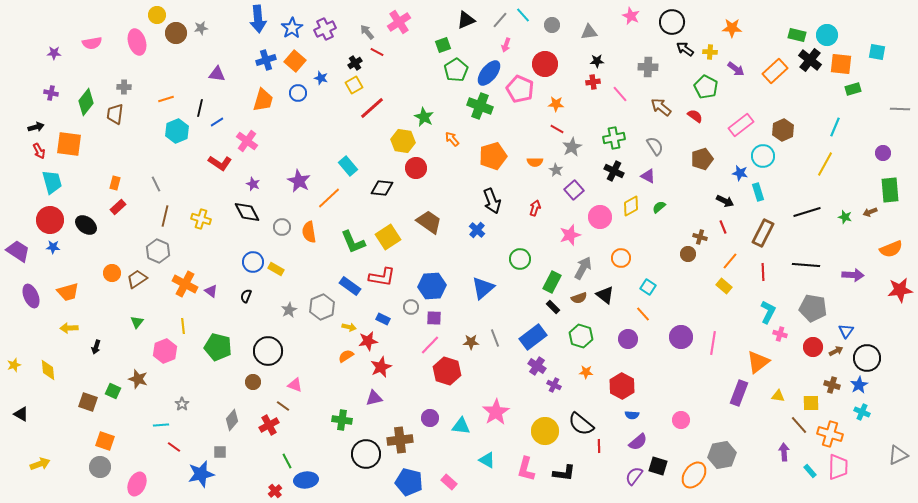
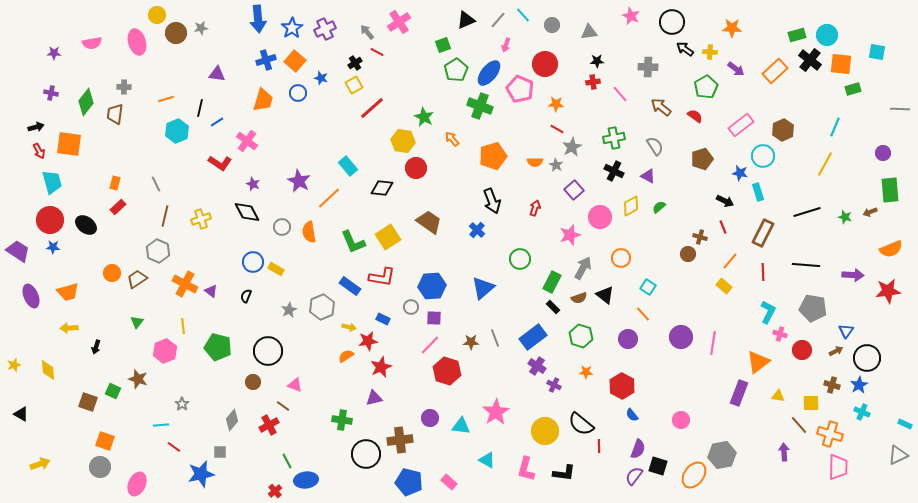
gray line at (500, 20): moved 2 px left
green rectangle at (797, 35): rotated 30 degrees counterclockwise
green pentagon at (706, 87): rotated 15 degrees clockwise
gray star at (556, 170): moved 5 px up
yellow cross at (201, 219): rotated 36 degrees counterclockwise
red star at (900, 290): moved 12 px left, 1 px down
red circle at (813, 347): moved 11 px left, 3 px down
blue semicircle at (632, 415): rotated 48 degrees clockwise
purple semicircle at (638, 442): moved 7 px down; rotated 30 degrees counterclockwise
cyan rectangle at (810, 471): moved 95 px right, 47 px up; rotated 24 degrees counterclockwise
